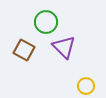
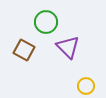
purple triangle: moved 4 px right
